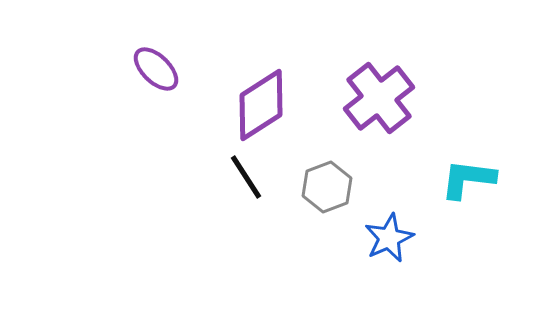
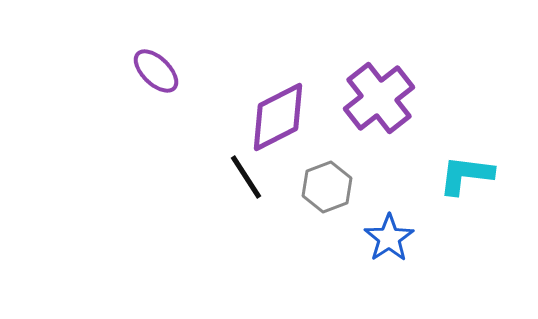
purple ellipse: moved 2 px down
purple diamond: moved 17 px right, 12 px down; rotated 6 degrees clockwise
cyan L-shape: moved 2 px left, 4 px up
blue star: rotated 9 degrees counterclockwise
